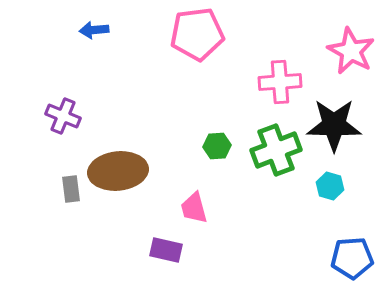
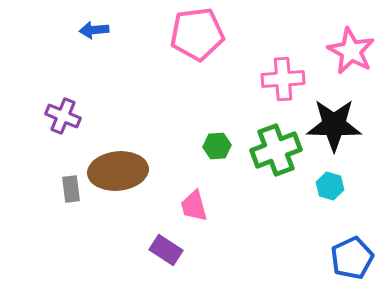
pink cross: moved 3 px right, 3 px up
pink trapezoid: moved 2 px up
purple rectangle: rotated 20 degrees clockwise
blue pentagon: rotated 21 degrees counterclockwise
